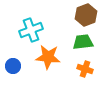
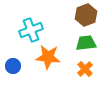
green trapezoid: moved 3 px right, 1 px down
orange cross: rotated 28 degrees clockwise
